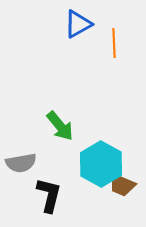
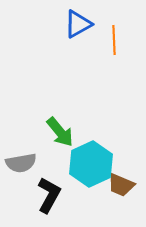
orange line: moved 3 px up
green arrow: moved 6 px down
cyan hexagon: moved 10 px left; rotated 6 degrees clockwise
brown trapezoid: moved 1 px left
black L-shape: rotated 15 degrees clockwise
